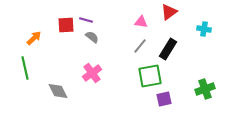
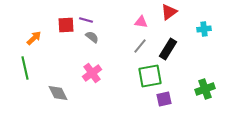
cyan cross: rotated 16 degrees counterclockwise
gray diamond: moved 2 px down
